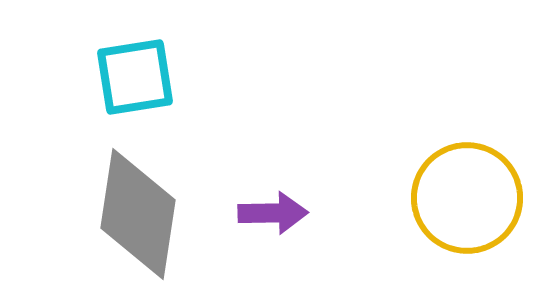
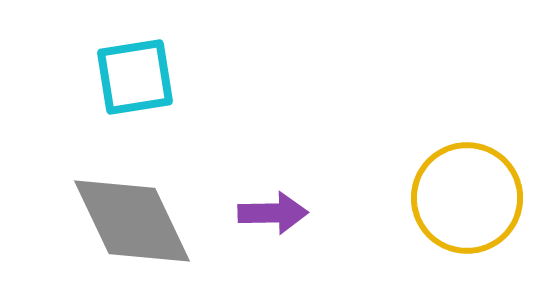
gray diamond: moved 6 px left, 7 px down; rotated 34 degrees counterclockwise
